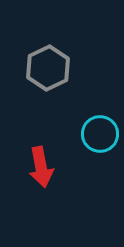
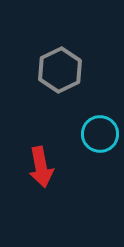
gray hexagon: moved 12 px right, 2 px down
